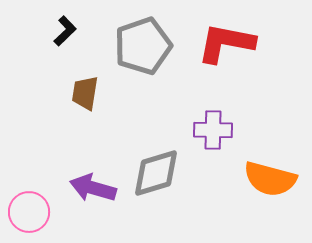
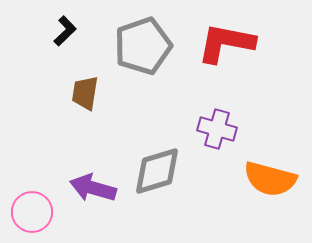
purple cross: moved 4 px right, 1 px up; rotated 15 degrees clockwise
gray diamond: moved 1 px right, 2 px up
pink circle: moved 3 px right
